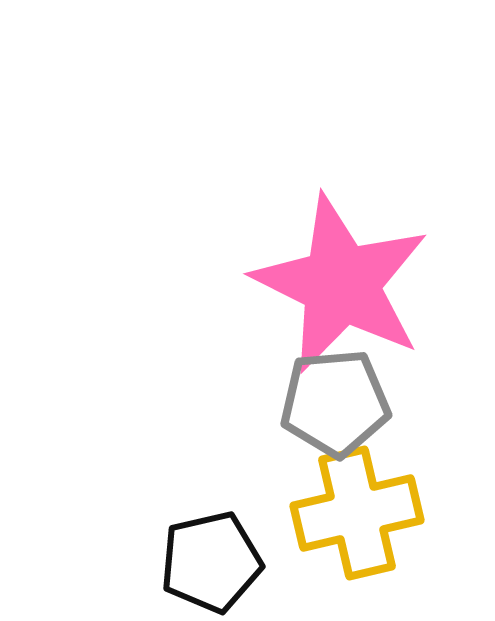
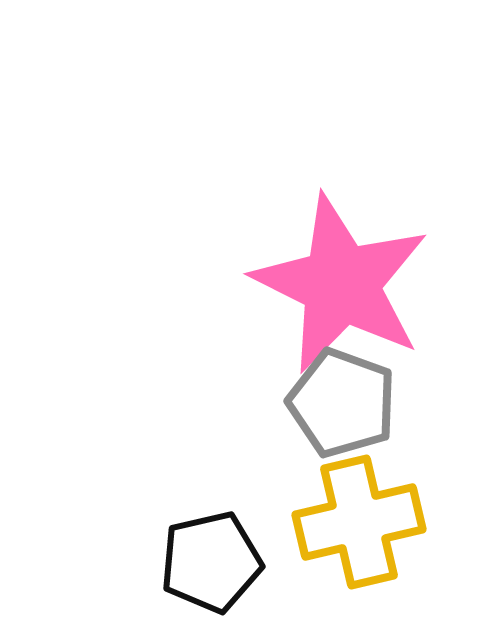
gray pentagon: moved 7 px right; rotated 25 degrees clockwise
yellow cross: moved 2 px right, 9 px down
